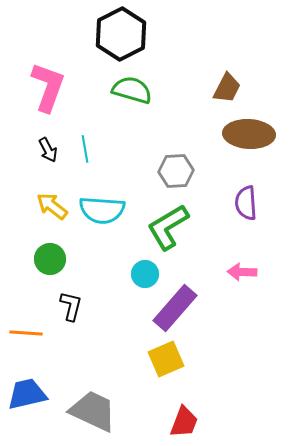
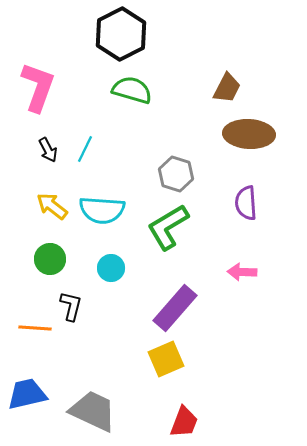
pink L-shape: moved 10 px left
cyan line: rotated 36 degrees clockwise
gray hexagon: moved 3 px down; rotated 20 degrees clockwise
cyan circle: moved 34 px left, 6 px up
orange line: moved 9 px right, 5 px up
